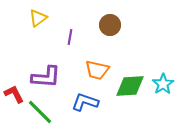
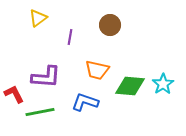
green diamond: rotated 8 degrees clockwise
green line: rotated 56 degrees counterclockwise
